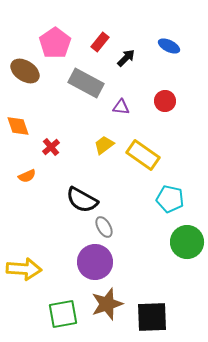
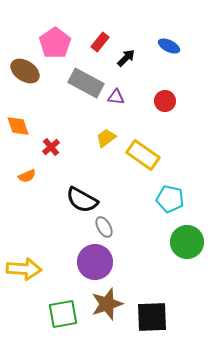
purple triangle: moved 5 px left, 10 px up
yellow trapezoid: moved 2 px right, 7 px up
